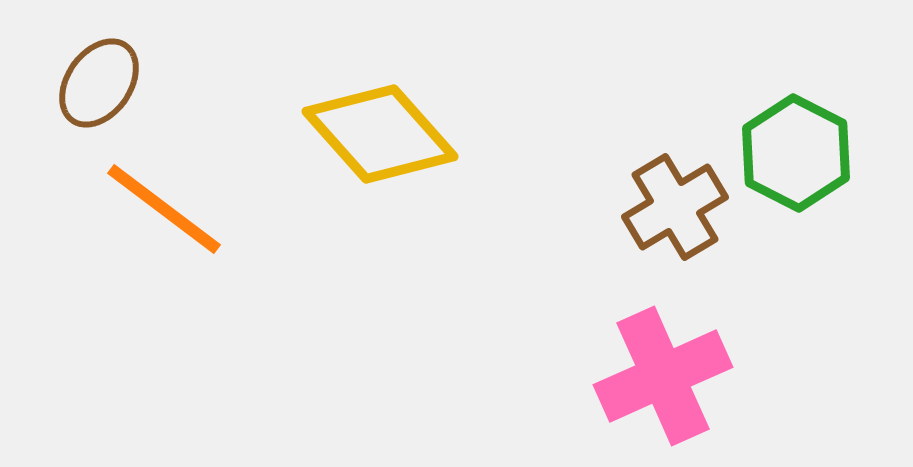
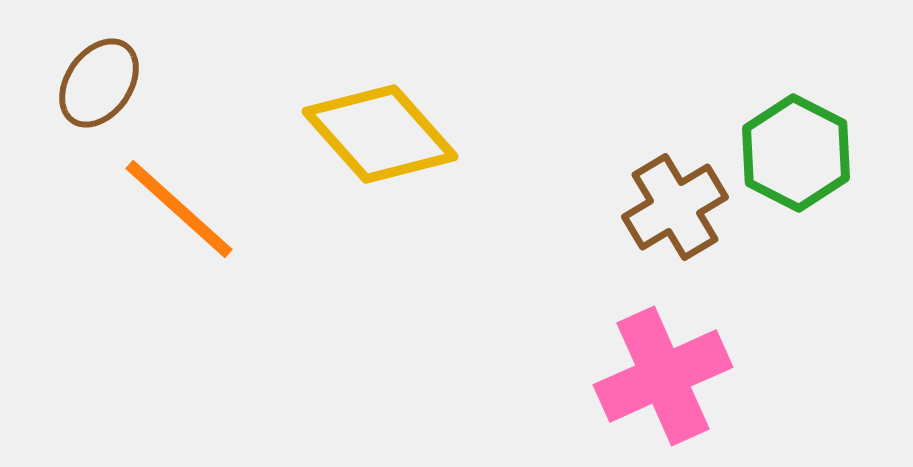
orange line: moved 15 px right; rotated 5 degrees clockwise
